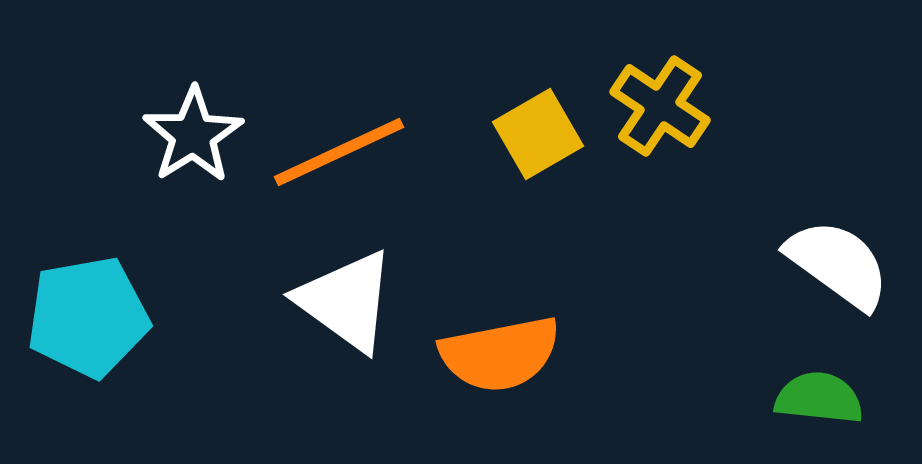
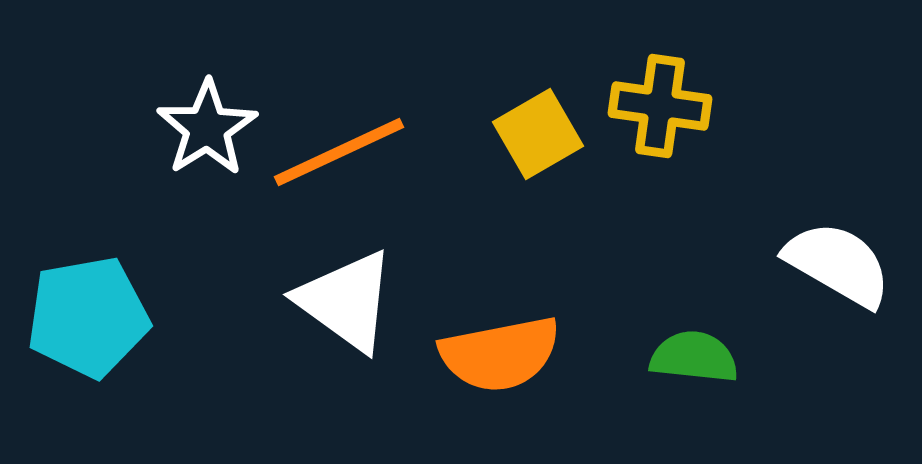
yellow cross: rotated 26 degrees counterclockwise
white star: moved 14 px right, 7 px up
white semicircle: rotated 6 degrees counterclockwise
green semicircle: moved 125 px left, 41 px up
